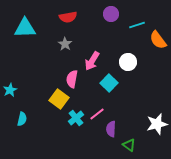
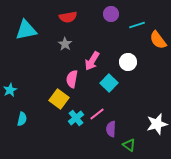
cyan triangle: moved 1 px right, 2 px down; rotated 10 degrees counterclockwise
